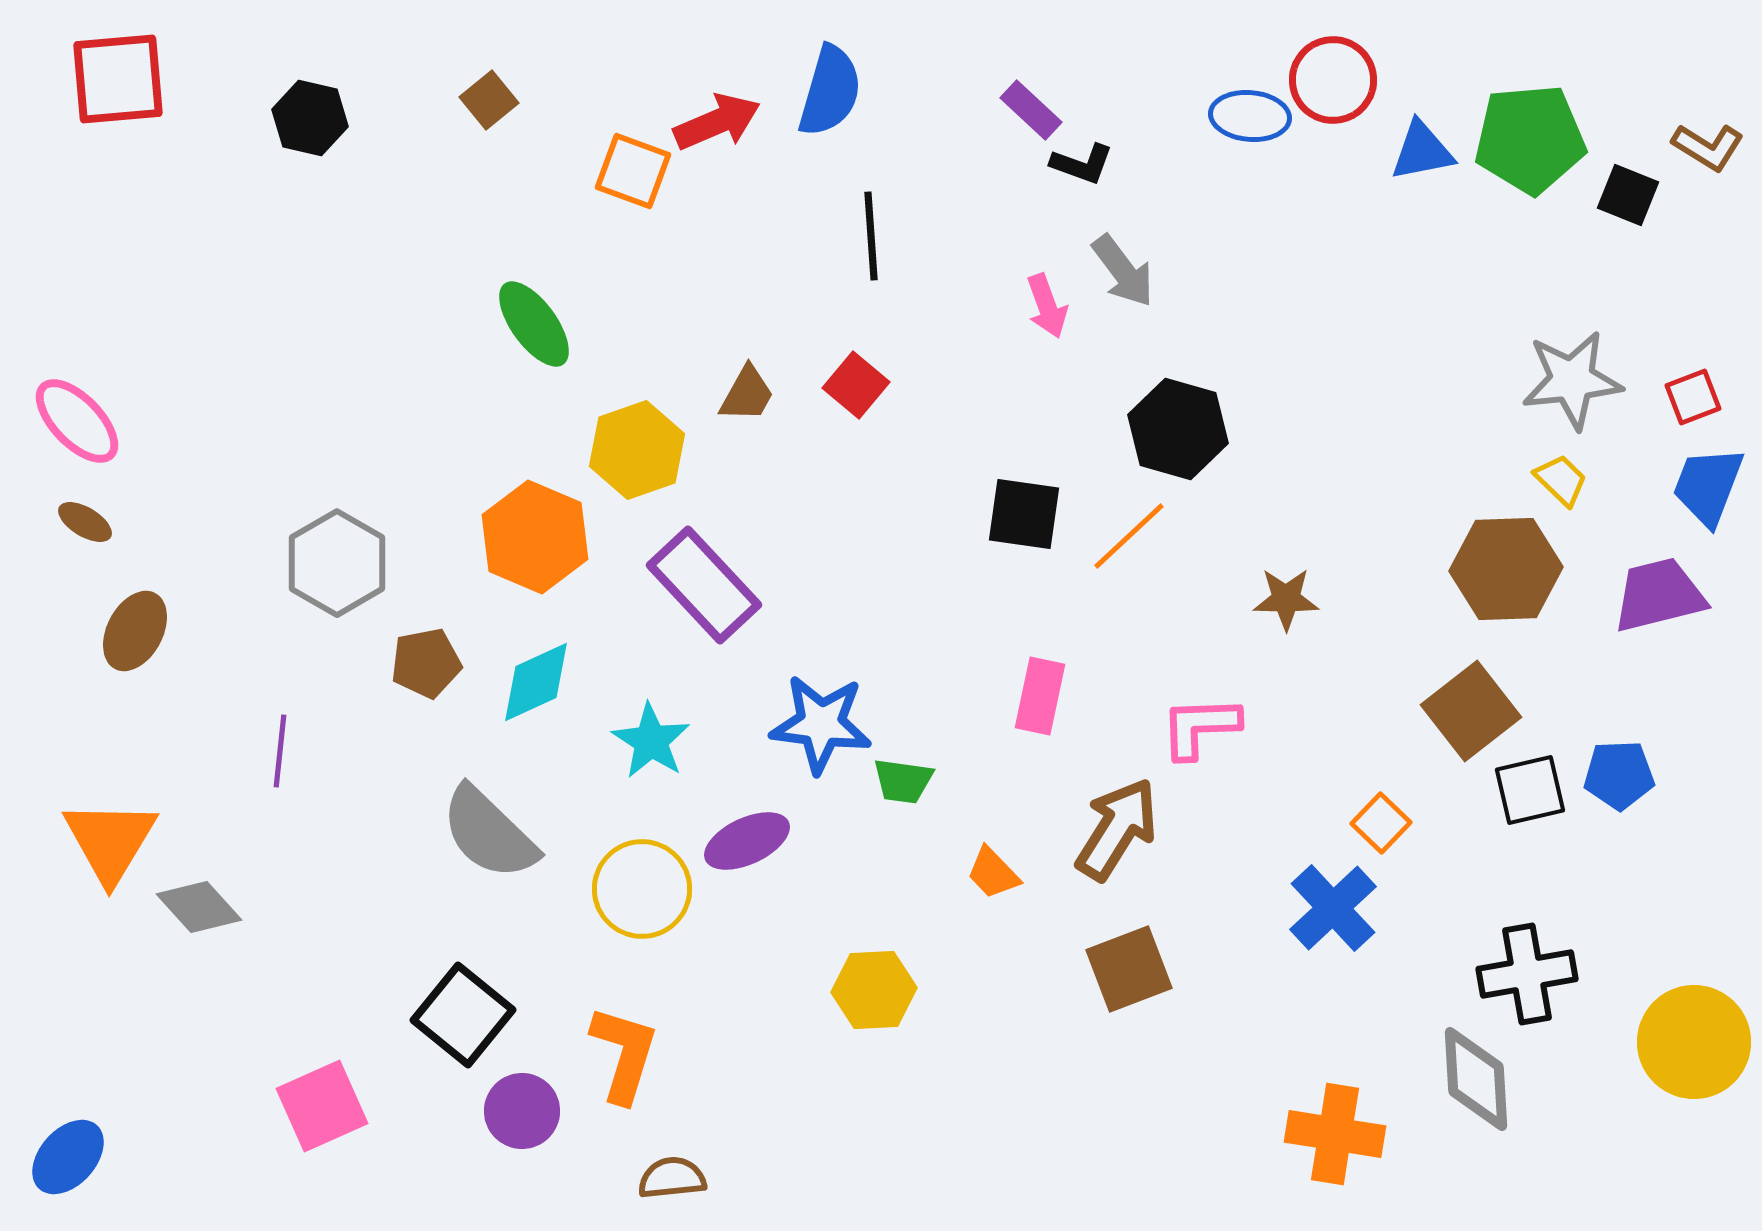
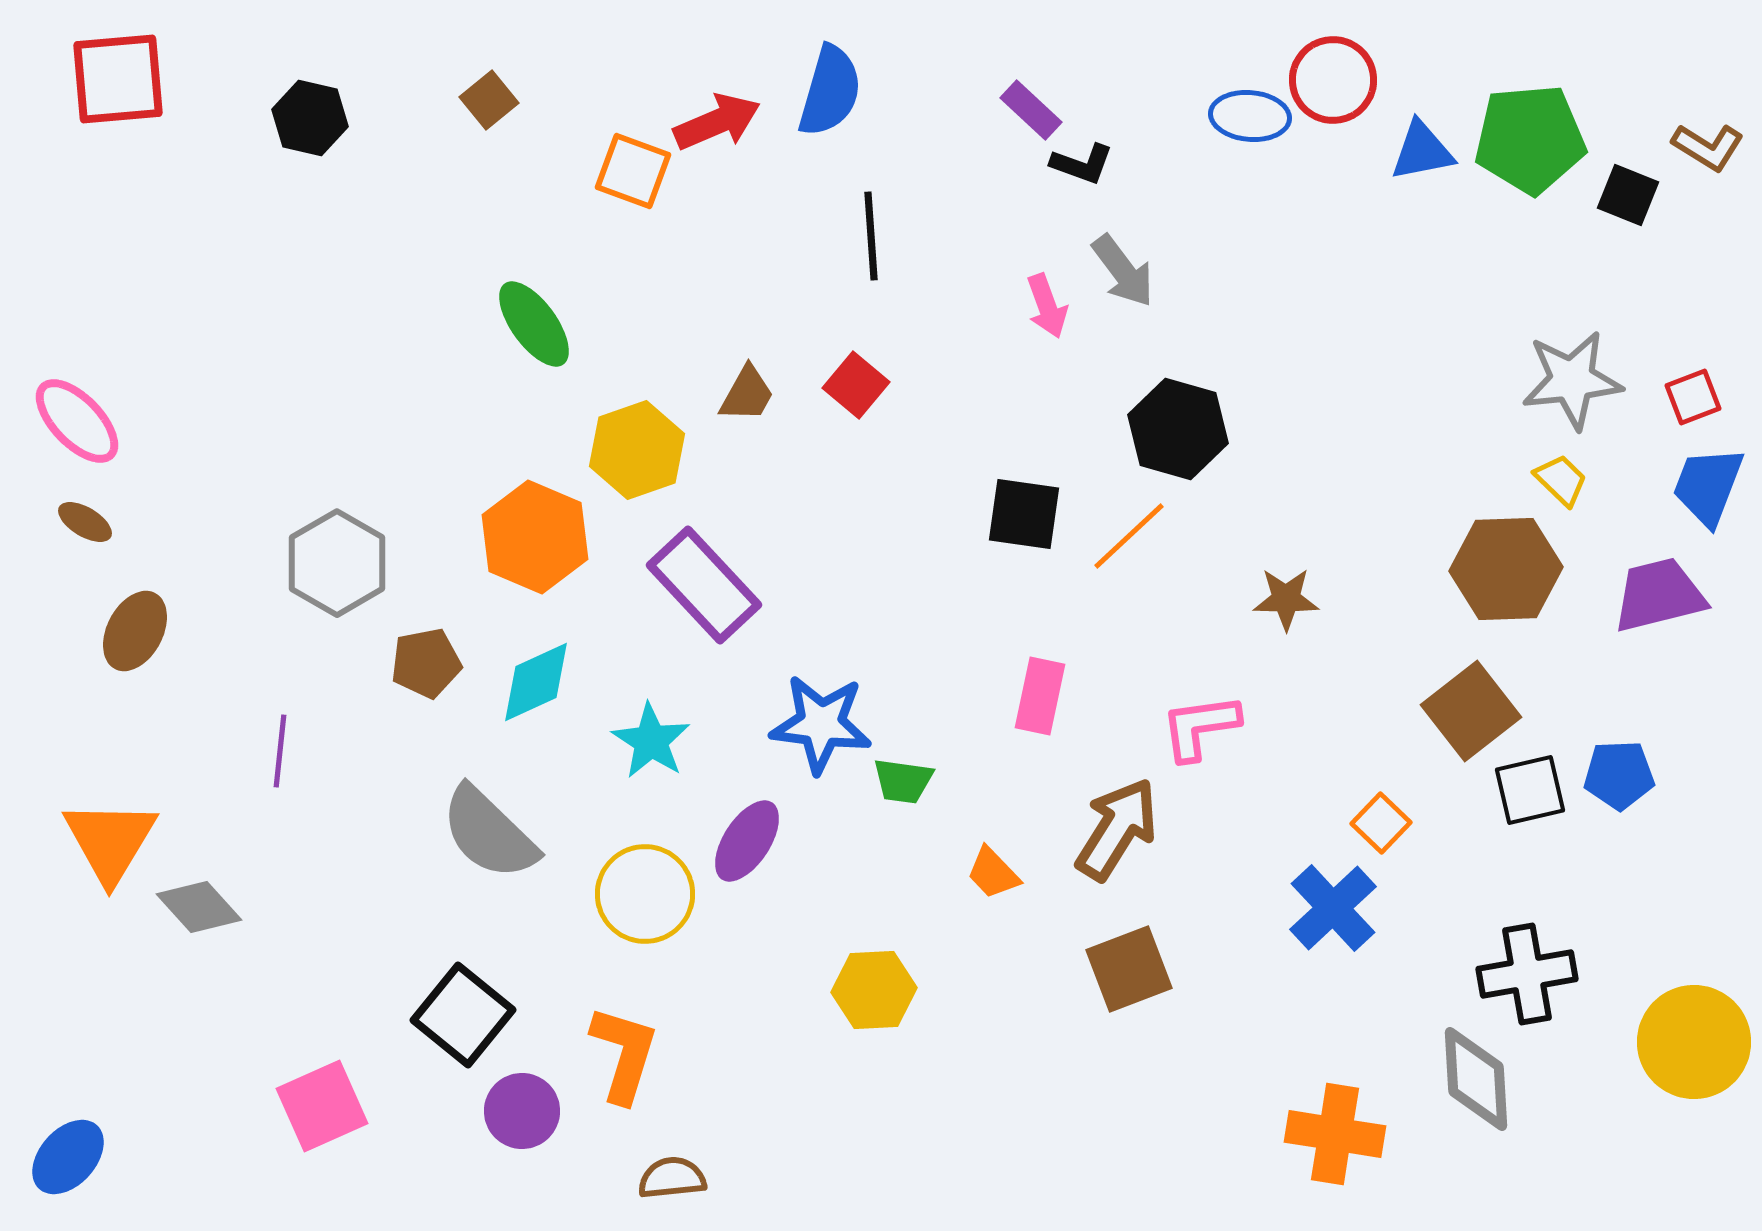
pink L-shape at (1200, 727): rotated 6 degrees counterclockwise
purple ellipse at (747, 841): rotated 32 degrees counterclockwise
yellow circle at (642, 889): moved 3 px right, 5 px down
